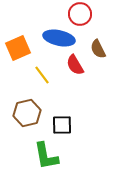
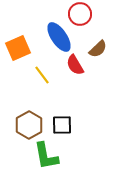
blue ellipse: moved 1 px up; rotated 44 degrees clockwise
brown semicircle: rotated 108 degrees counterclockwise
brown hexagon: moved 2 px right, 12 px down; rotated 16 degrees counterclockwise
